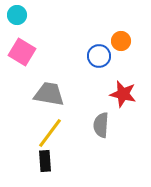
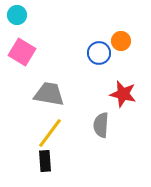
blue circle: moved 3 px up
